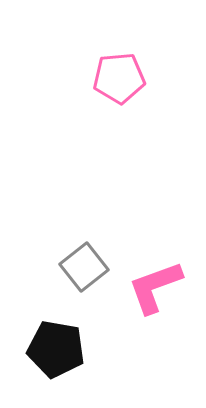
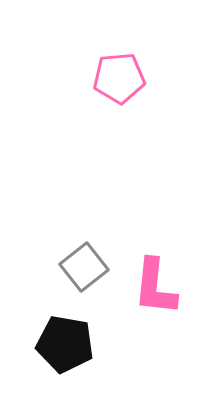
pink L-shape: rotated 64 degrees counterclockwise
black pentagon: moved 9 px right, 5 px up
